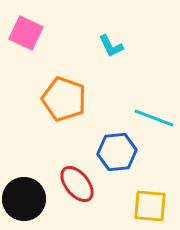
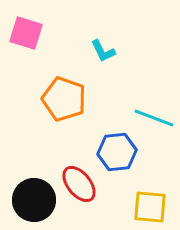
pink square: rotated 8 degrees counterclockwise
cyan L-shape: moved 8 px left, 5 px down
red ellipse: moved 2 px right
black circle: moved 10 px right, 1 px down
yellow square: moved 1 px down
